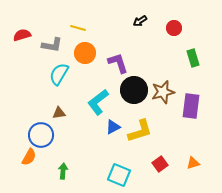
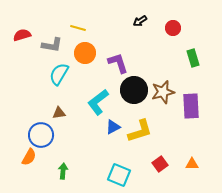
red circle: moved 1 px left
purple rectangle: rotated 10 degrees counterclockwise
orange triangle: moved 1 px left, 1 px down; rotated 16 degrees clockwise
